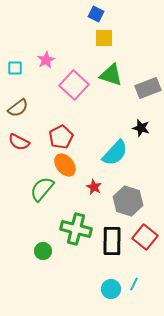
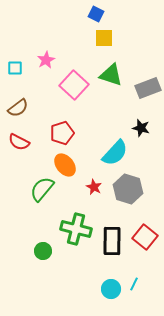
red pentagon: moved 1 px right, 4 px up; rotated 10 degrees clockwise
gray hexagon: moved 12 px up
